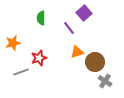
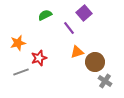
green semicircle: moved 4 px right, 3 px up; rotated 64 degrees clockwise
orange star: moved 5 px right
